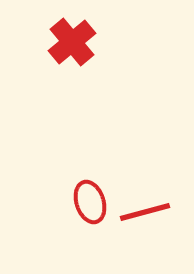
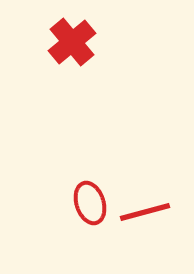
red ellipse: moved 1 px down
